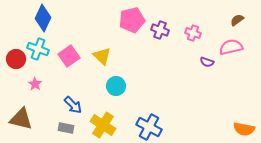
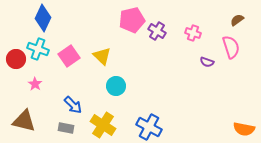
purple cross: moved 3 px left, 1 px down; rotated 12 degrees clockwise
pink semicircle: rotated 85 degrees clockwise
brown triangle: moved 3 px right, 2 px down
